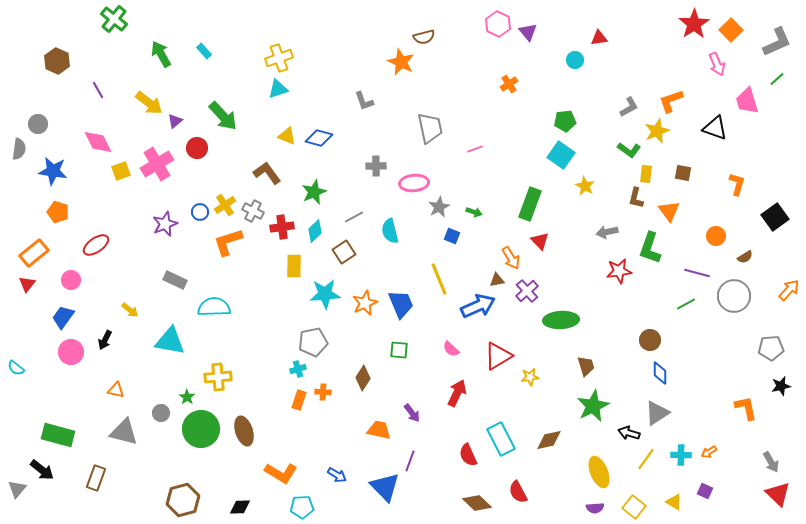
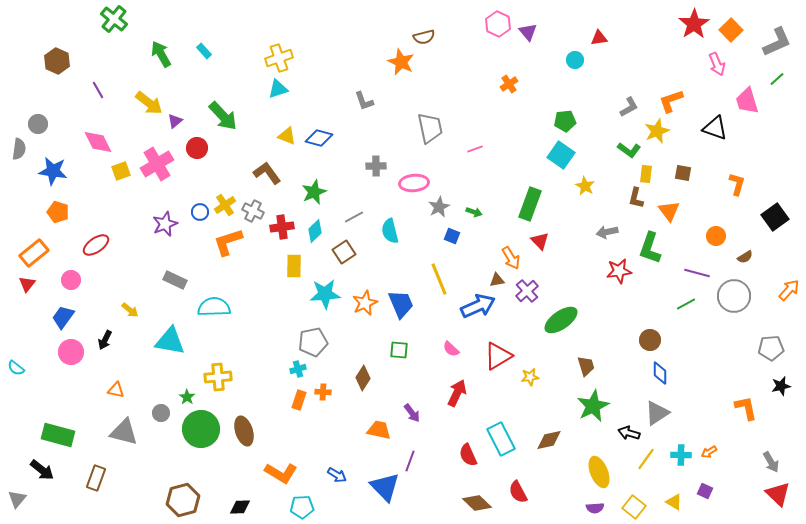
green ellipse at (561, 320): rotated 32 degrees counterclockwise
gray triangle at (17, 489): moved 10 px down
